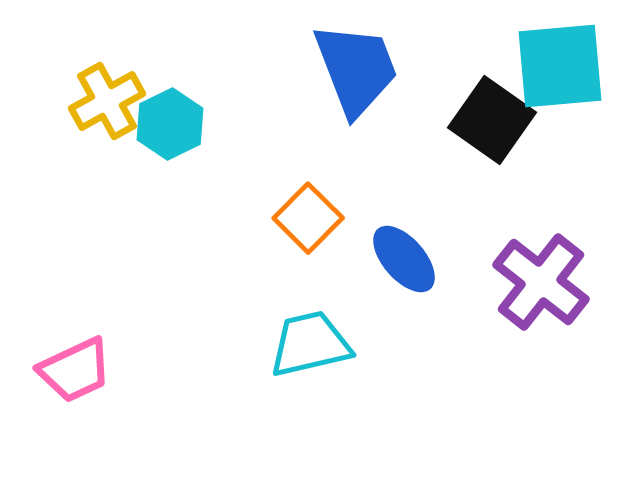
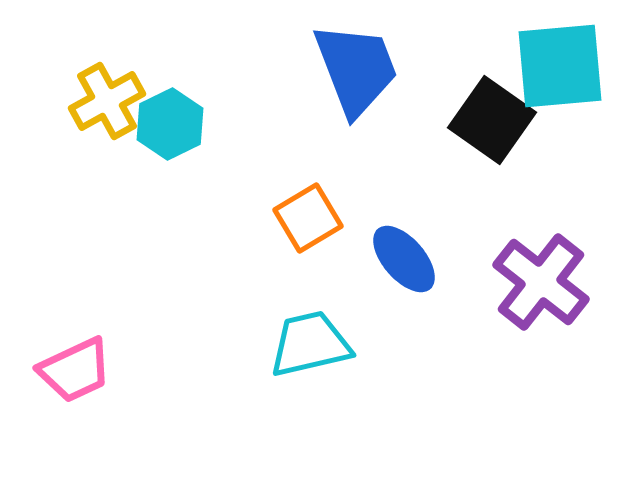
orange square: rotated 14 degrees clockwise
